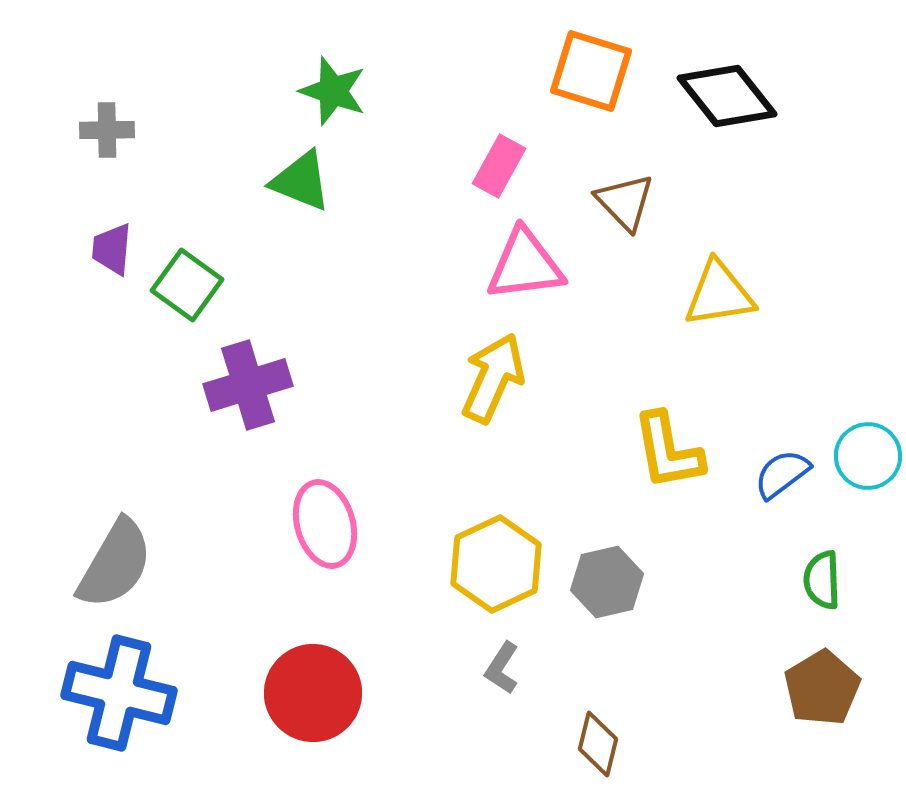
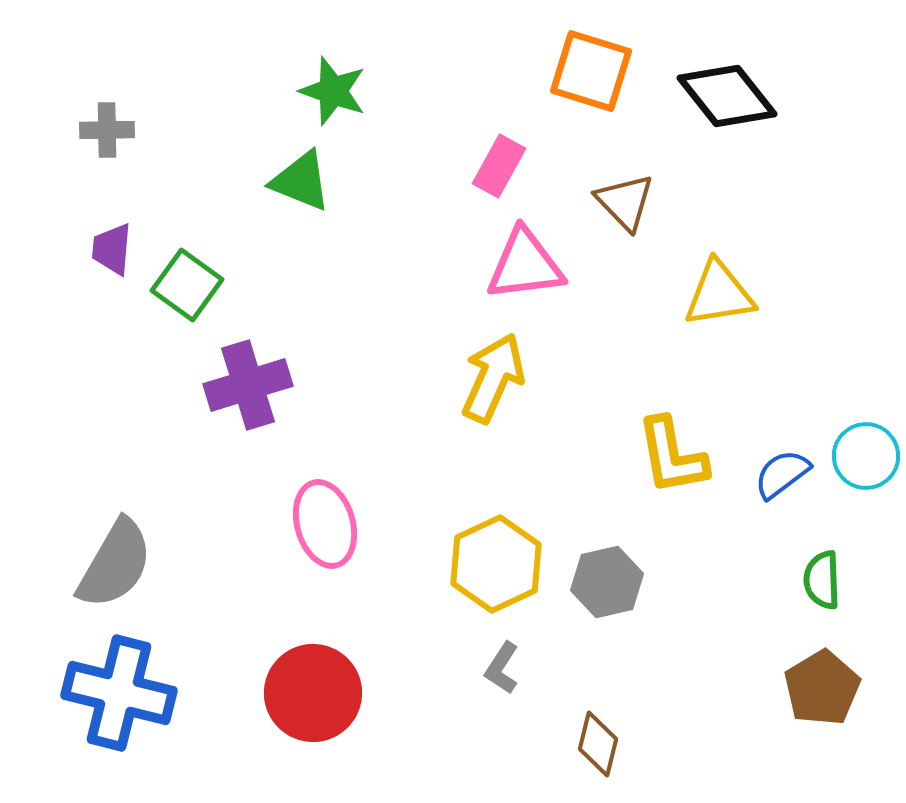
yellow L-shape: moved 4 px right, 5 px down
cyan circle: moved 2 px left
